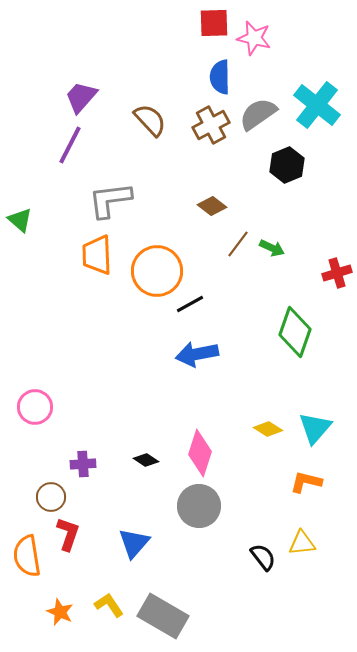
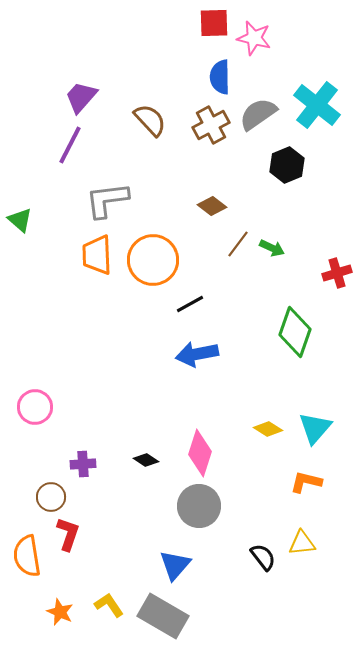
gray L-shape: moved 3 px left
orange circle: moved 4 px left, 11 px up
blue triangle: moved 41 px right, 22 px down
